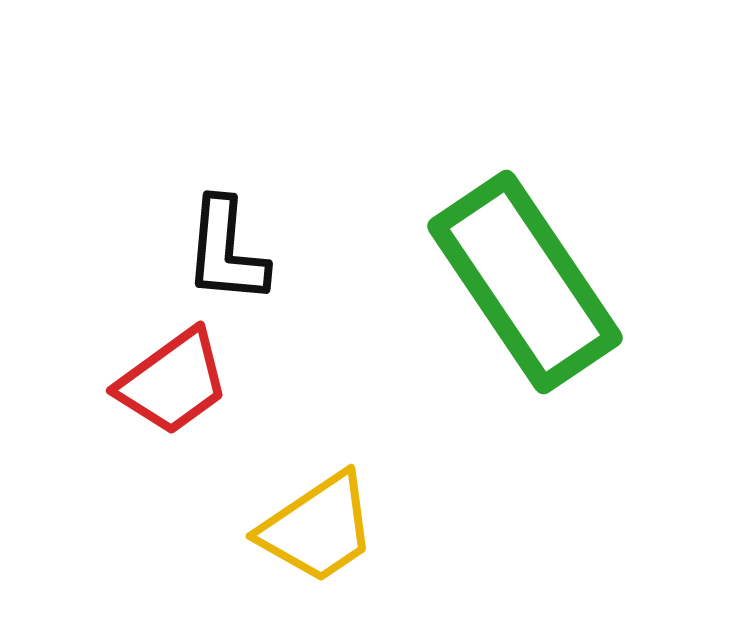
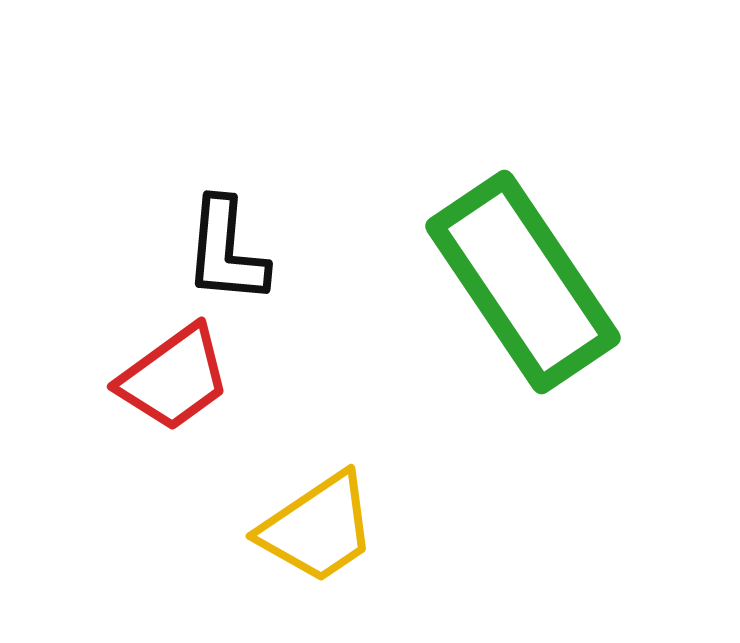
green rectangle: moved 2 px left
red trapezoid: moved 1 px right, 4 px up
